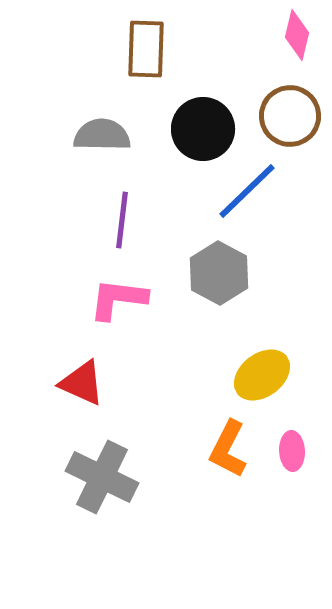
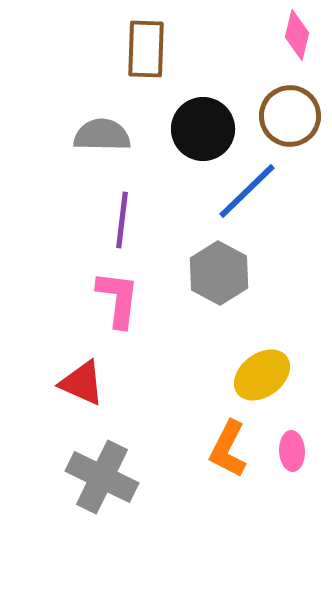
pink L-shape: rotated 90 degrees clockwise
